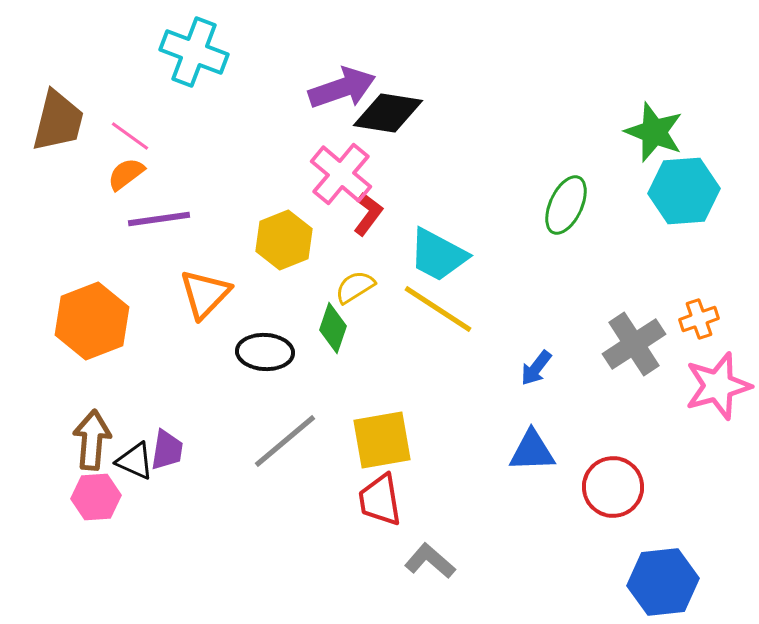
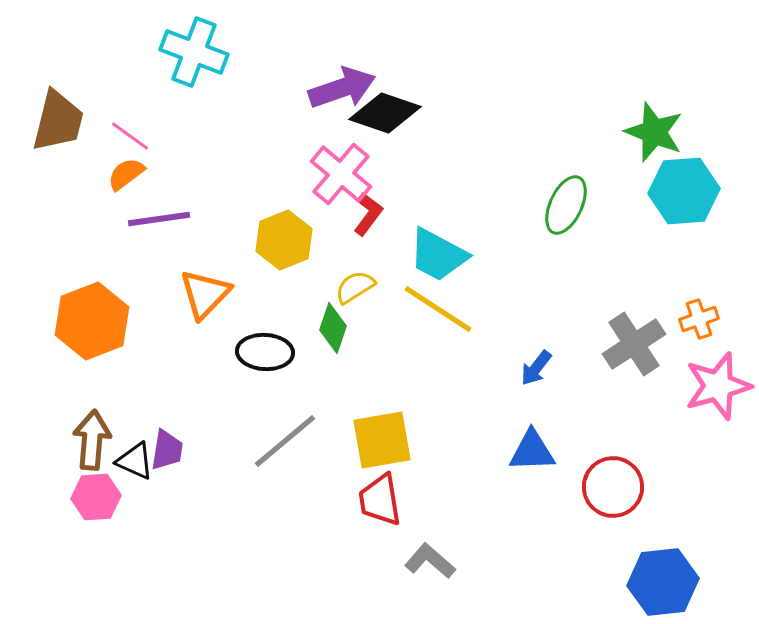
black diamond: moved 3 px left; rotated 10 degrees clockwise
